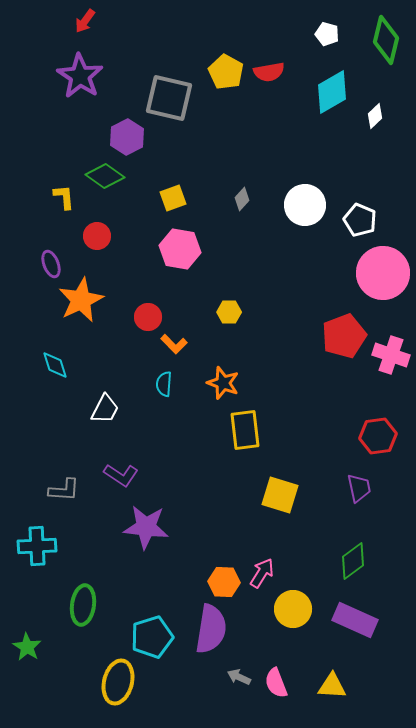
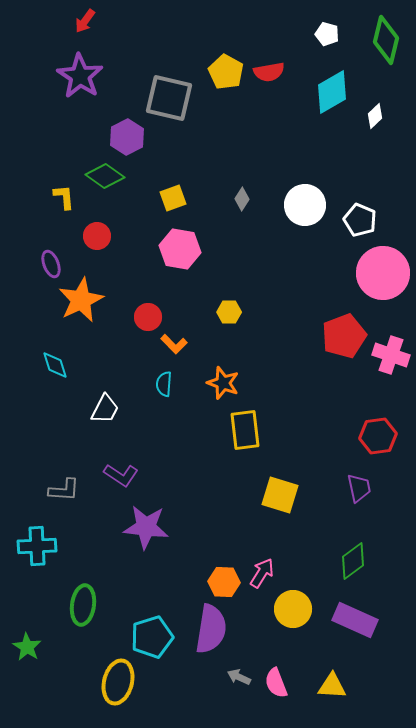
gray diamond at (242, 199): rotated 10 degrees counterclockwise
